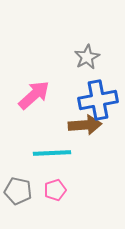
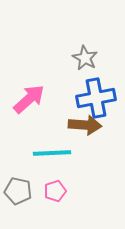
gray star: moved 2 px left, 1 px down; rotated 15 degrees counterclockwise
pink arrow: moved 5 px left, 4 px down
blue cross: moved 2 px left, 2 px up
brown arrow: rotated 8 degrees clockwise
pink pentagon: moved 1 px down
